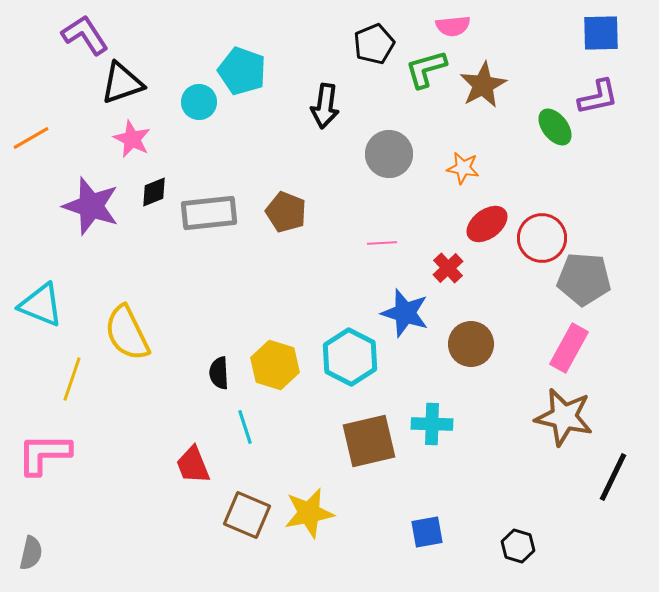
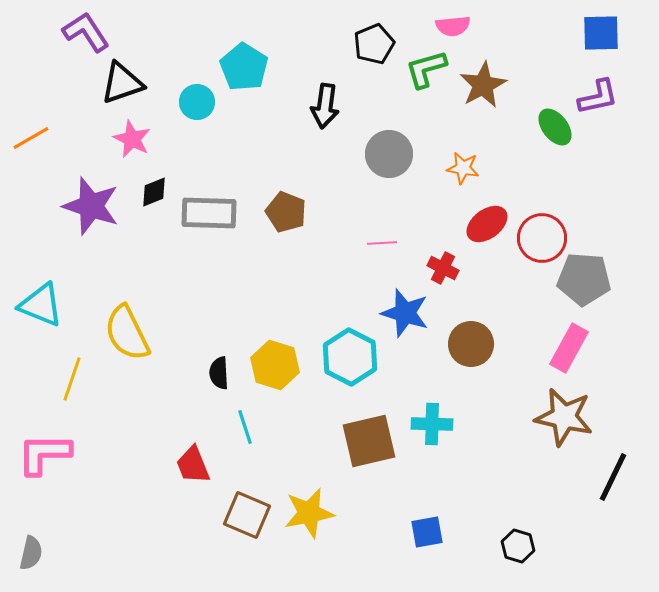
purple L-shape at (85, 35): moved 1 px right, 3 px up
cyan pentagon at (242, 71): moved 2 px right, 4 px up; rotated 12 degrees clockwise
cyan circle at (199, 102): moved 2 px left
gray rectangle at (209, 213): rotated 8 degrees clockwise
red cross at (448, 268): moved 5 px left; rotated 20 degrees counterclockwise
